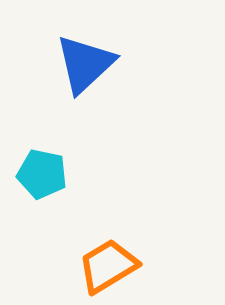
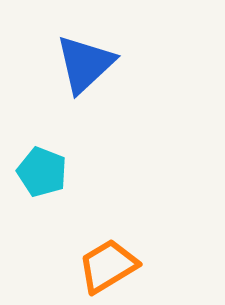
cyan pentagon: moved 2 px up; rotated 9 degrees clockwise
